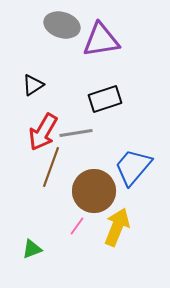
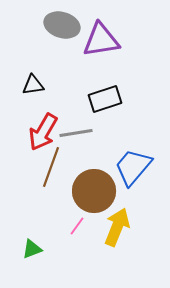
black triangle: rotated 25 degrees clockwise
